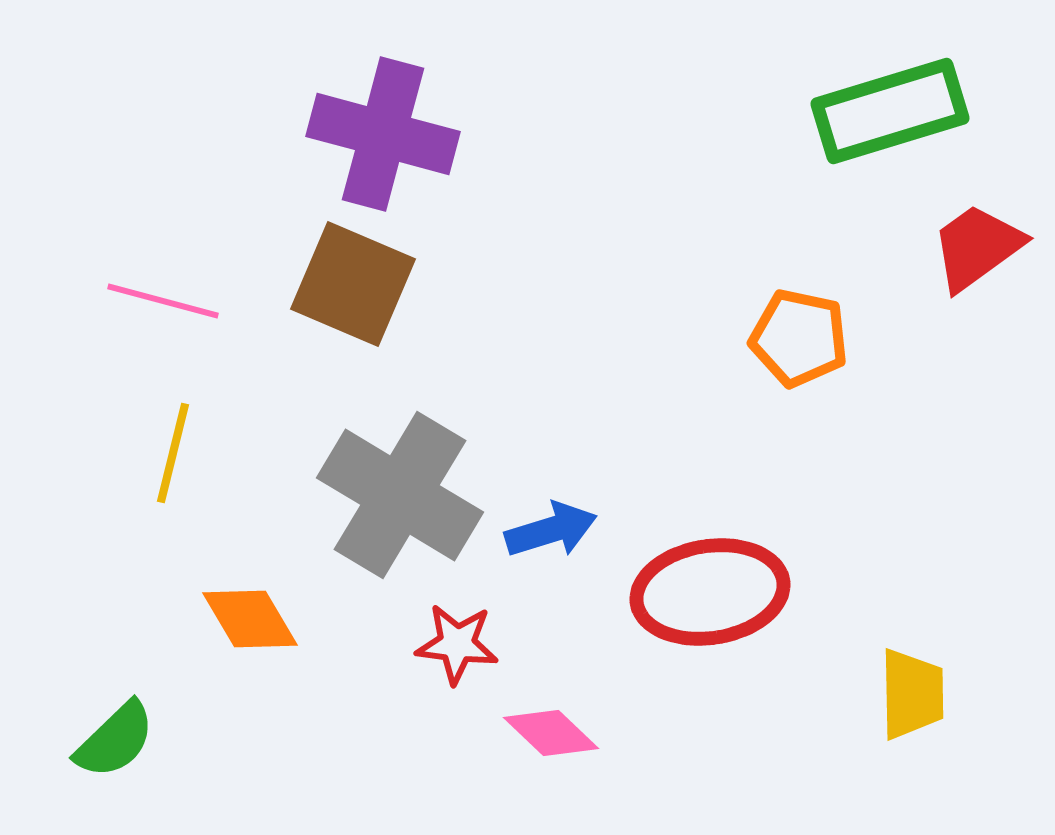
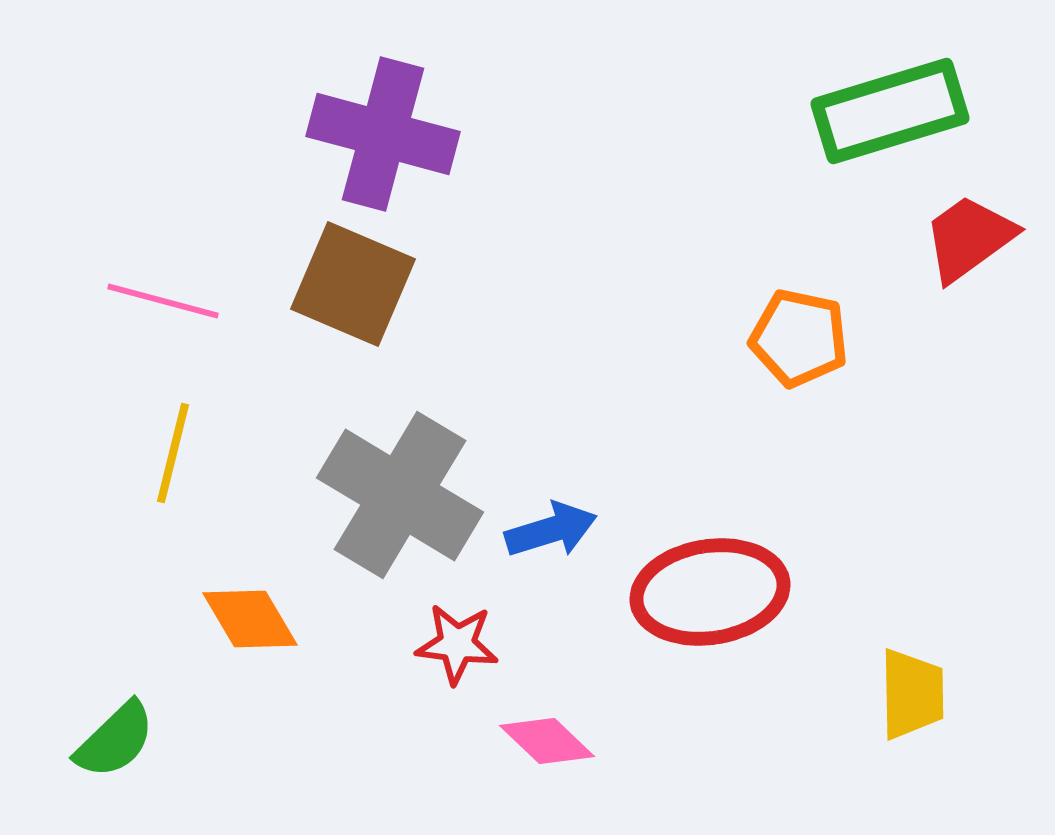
red trapezoid: moved 8 px left, 9 px up
pink diamond: moved 4 px left, 8 px down
